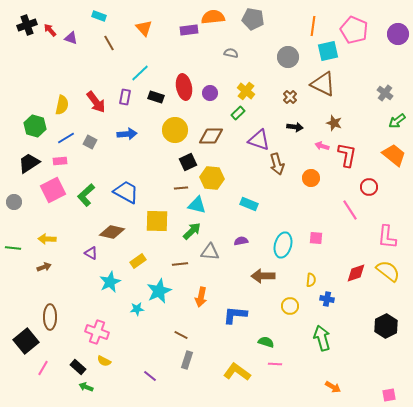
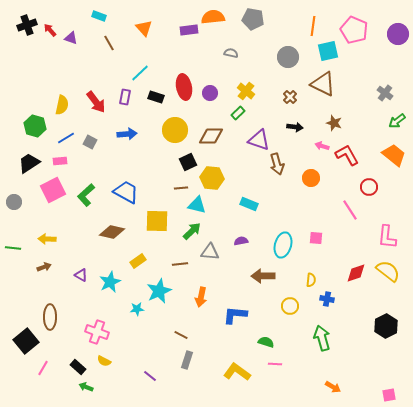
red L-shape at (347, 155): rotated 40 degrees counterclockwise
purple triangle at (91, 253): moved 10 px left, 22 px down
